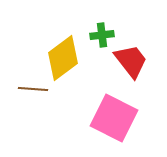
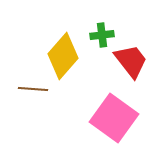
yellow diamond: moved 2 px up; rotated 12 degrees counterclockwise
pink square: rotated 9 degrees clockwise
